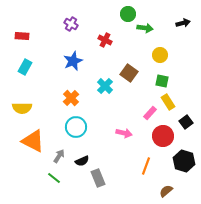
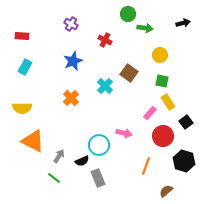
cyan circle: moved 23 px right, 18 px down
